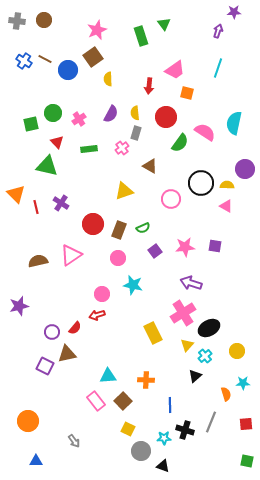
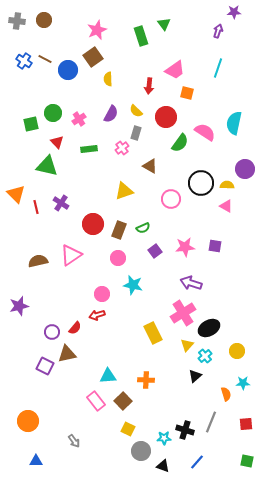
yellow semicircle at (135, 113): moved 1 px right, 2 px up; rotated 40 degrees counterclockwise
blue line at (170, 405): moved 27 px right, 57 px down; rotated 42 degrees clockwise
